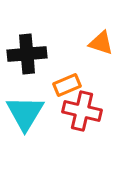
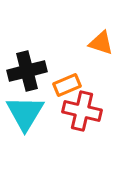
black cross: moved 17 px down; rotated 9 degrees counterclockwise
